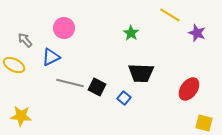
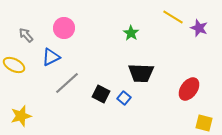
yellow line: moved 3 px right, 2 px down
purple star: moved 2 px right, 5 px up
gray arrow: moved 1 px right, 5 px up
gray line: moved 3 px left; rotated 56 degrees counterclockwise
black square: moved 4 px right, 7 px down
yellow star: rotated 20 degrees counterclockwise
